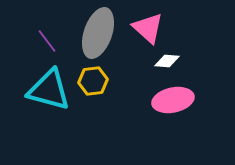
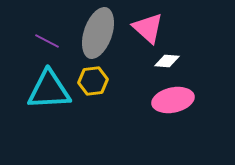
purple line: rotated 25 degrees counterclockwise
cyan triangle: rotated 18 degrees counterclockwise
